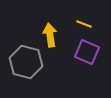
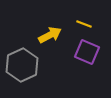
yellow arrow: rotated 70 degrees clockwise
gray hexagon: moved 4 px left, 3 px down; rotated 20 degrees clockwise
